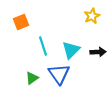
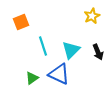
black arrow: rotated 70 degrees clockwise
blue triangle: rotated 30 degrees counterclockwise
